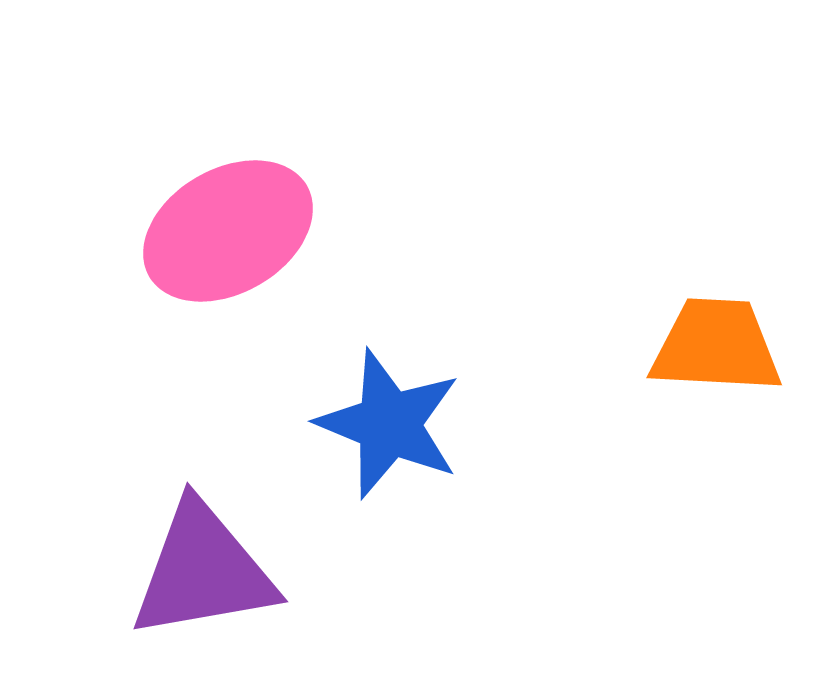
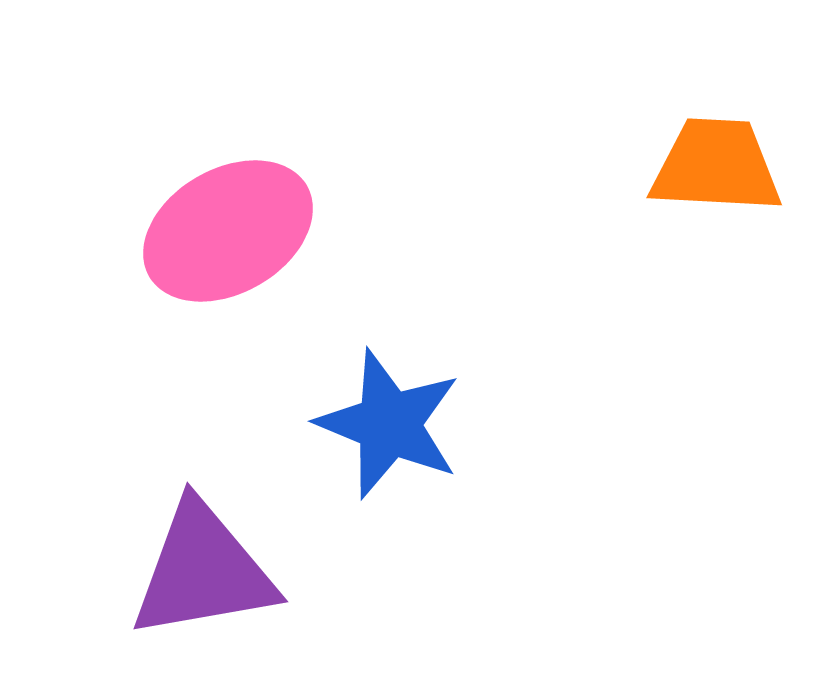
orange trapezoid: moved 180 px up
